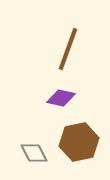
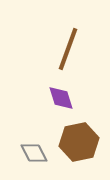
purple diamond: rotated 60 degrees clockwise
